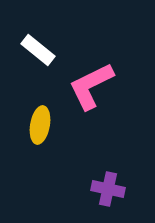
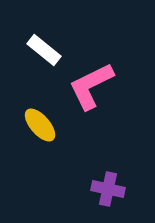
white rectangle: moved 6 px right
yellow ellipse: rotated 51 degrees counterclockwise
